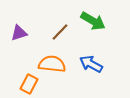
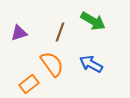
brown line: rotated 24 degrees counterclockwise
orange semicircle: rotated 48 degrees clockwise
orange rectangle: rotated 24 degrees clockwise
